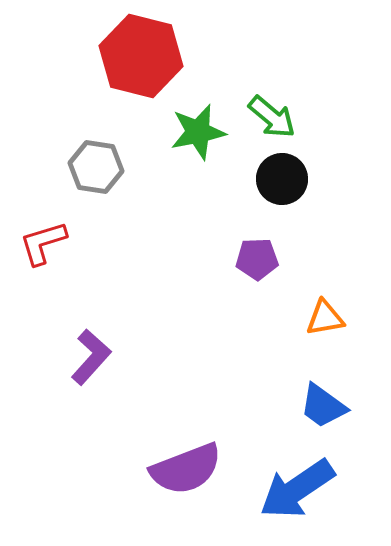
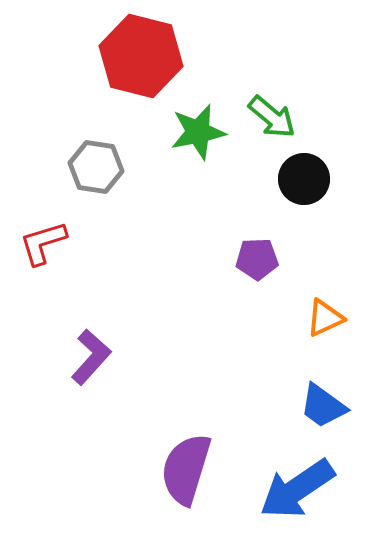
black circle: moved 22 px right
orange triangle: rotated 15 degrees counterclockwise
purple semicircle: rotated 128 degrees clockwise
